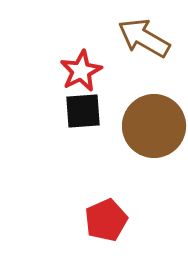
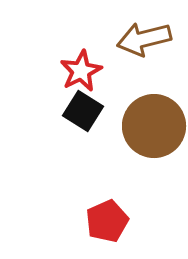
brown arrow: moved 1 px down; rotated 44 degrees counterclockwise
black square: rotated 36 degrees clockwise
red pentagon: moved 1 px right, 1 px down
